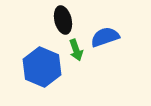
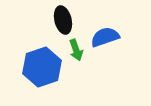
blue hexagon: rotated 18 degrees clockwise
